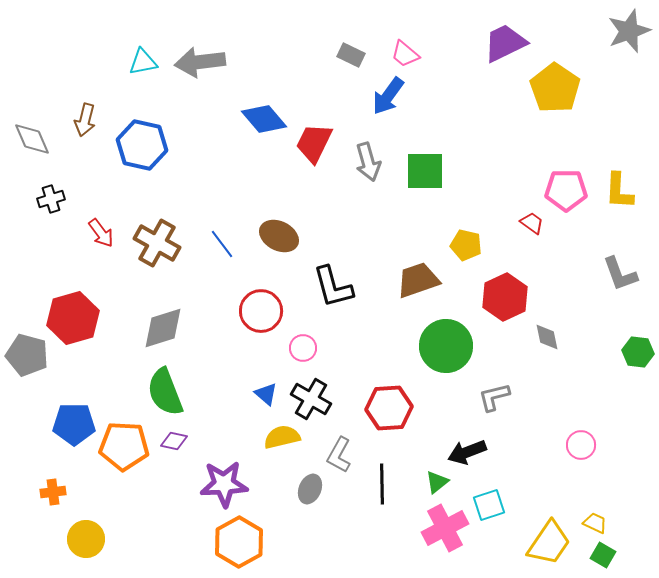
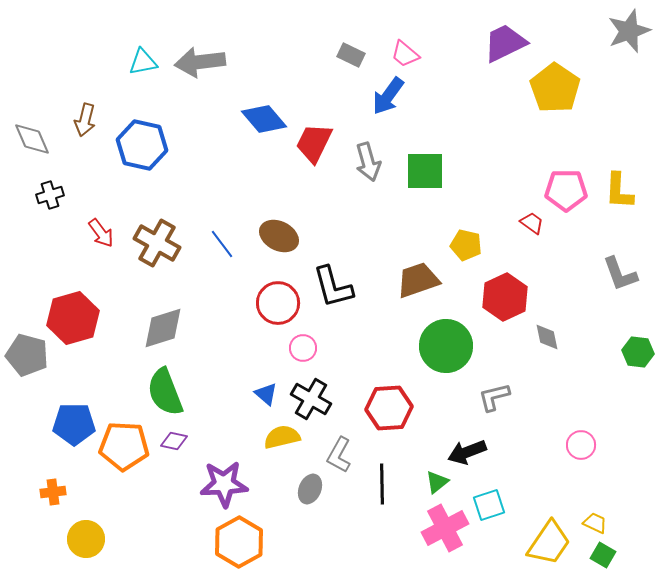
black cross at (51, 199): moved 1 px left, 4 px up
red circle at (261, 311): moved 17 px right, 8 px up
